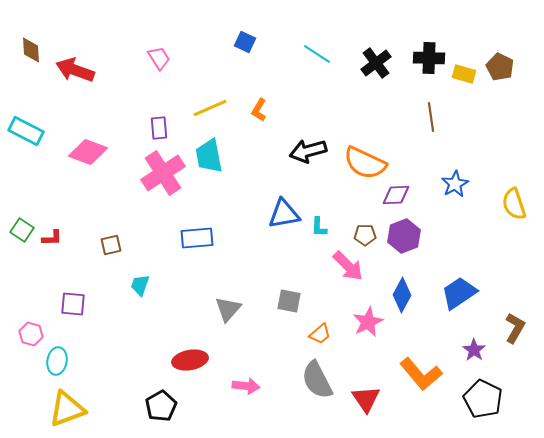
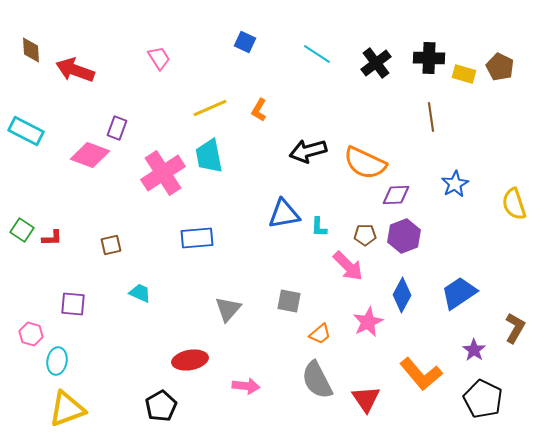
purple rectangle at (159, 128): moved 42 px left; rotated 25 degrees clockwise
pink diamond at (88, 152): moved 2 px right, 3 px down
cyan trapezoid at (140, 285): moved 8 px down; rotated 95 degrees clockwise
